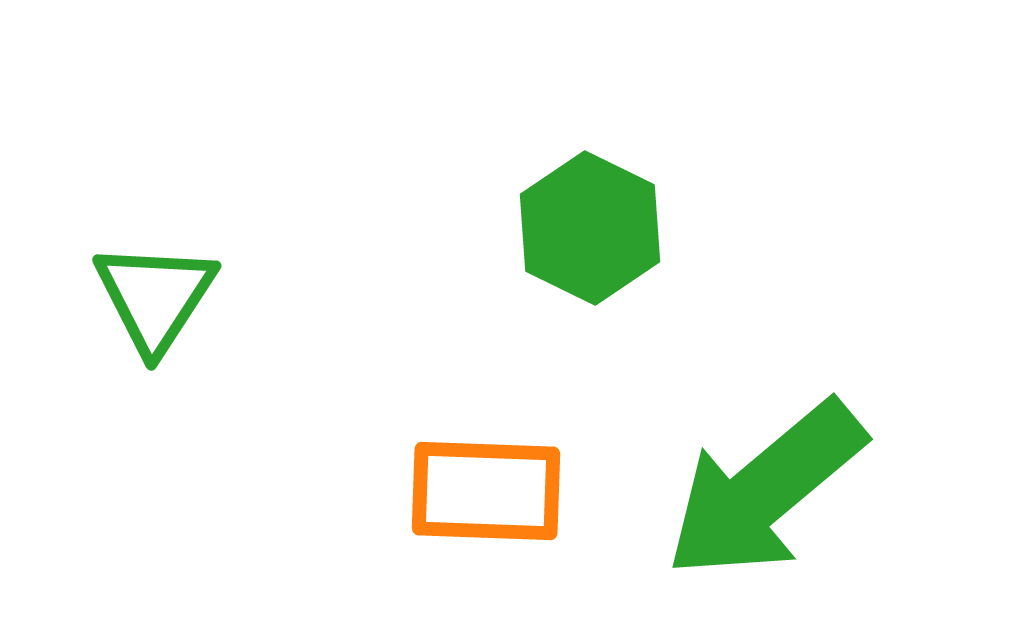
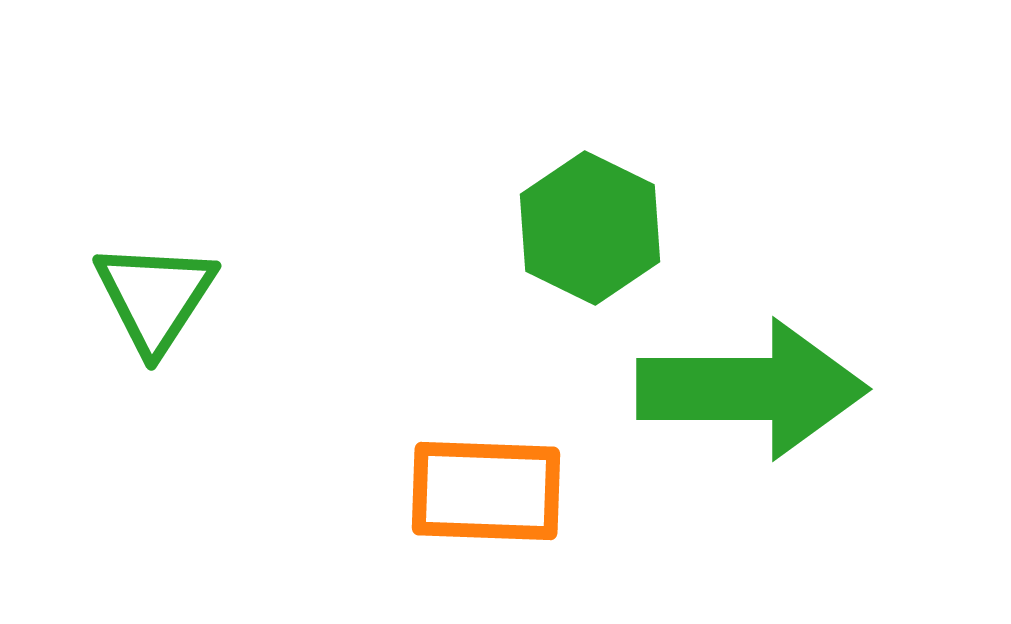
green arrow: moved 13 px left, 101 px up; rotated 140 degrees counterclockwise
